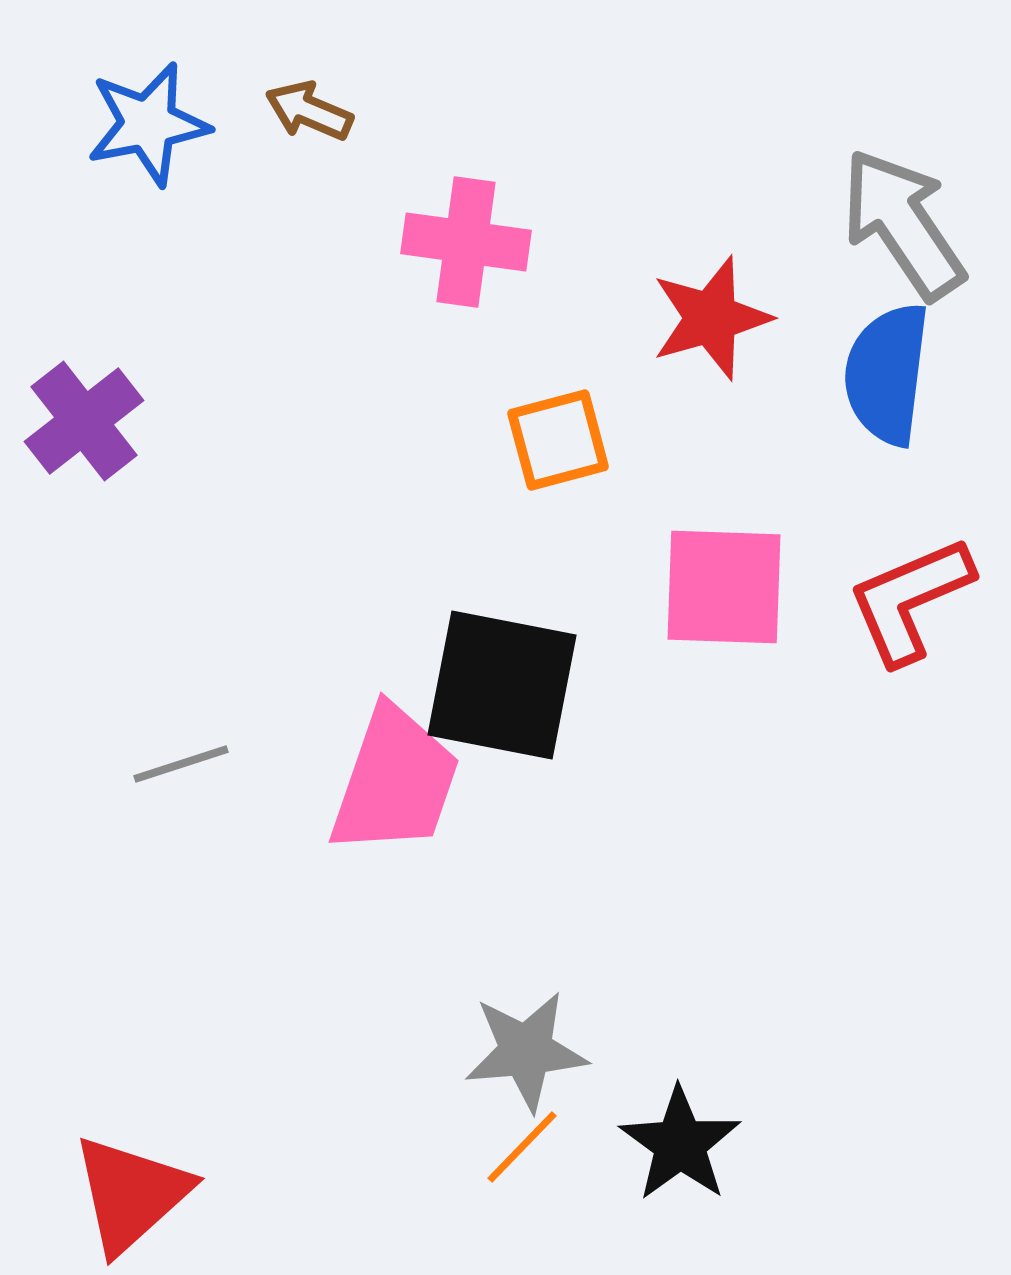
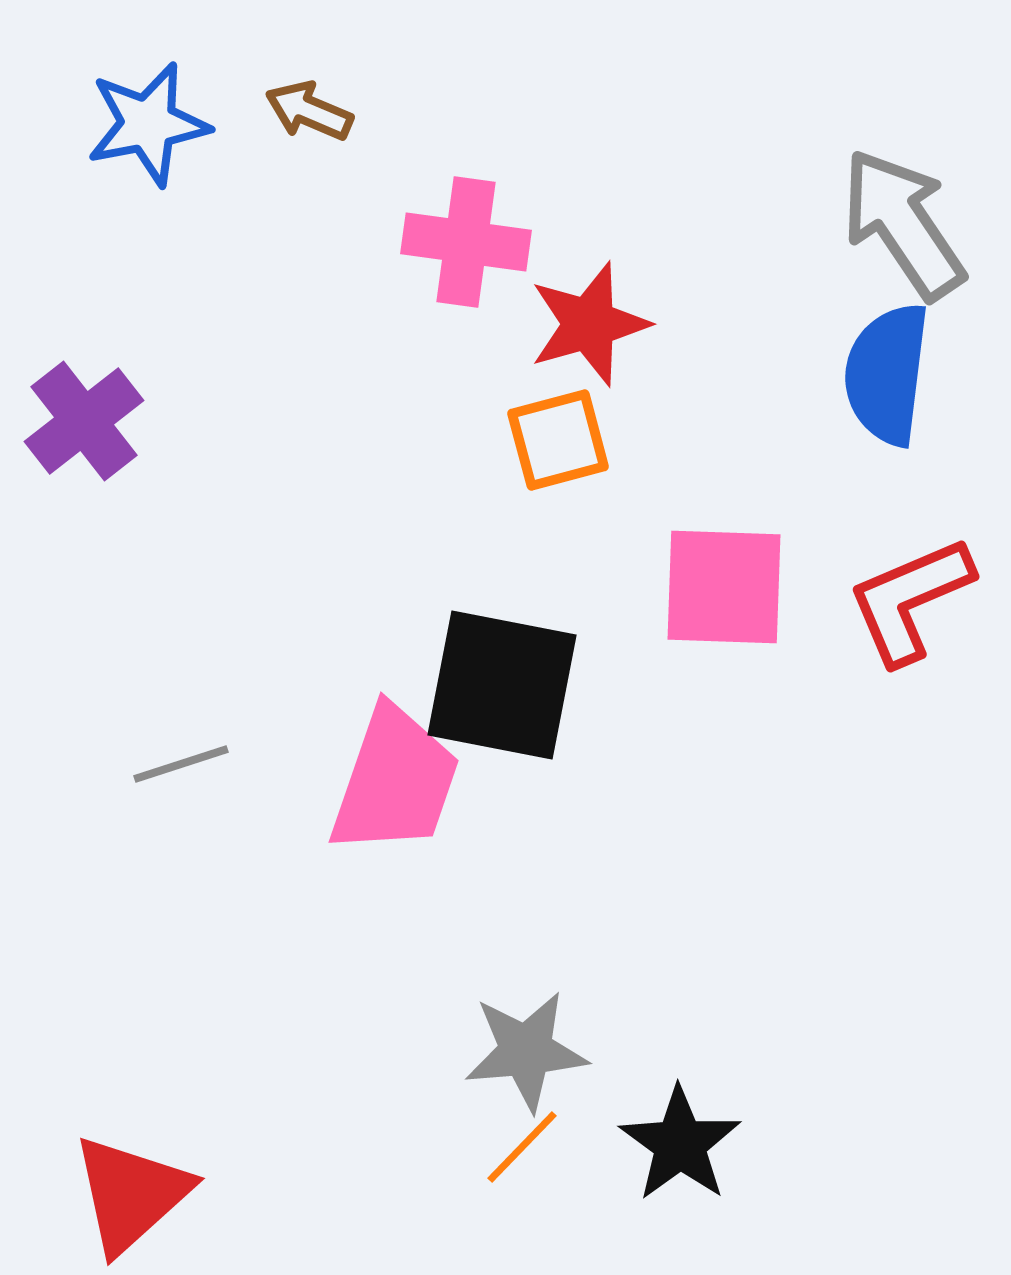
red star: moved 122 px left, 6 px down
